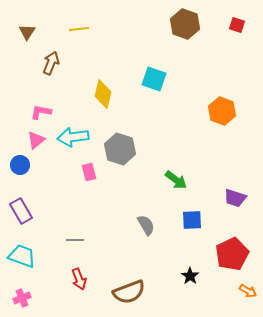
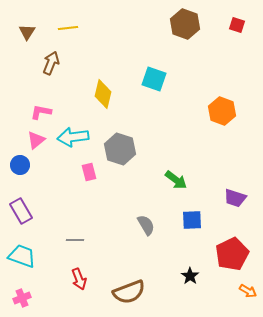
yellow line: moved 11 px left, 1 px up
